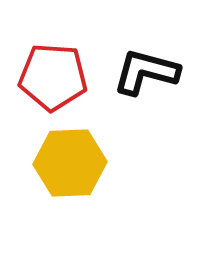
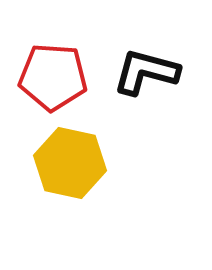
yellow hexagon: rotated 14 degrees clockwise
